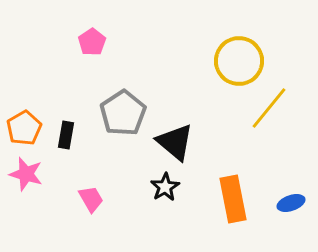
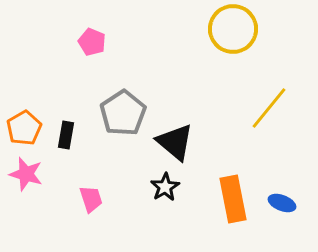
pink pentagon: rotated 16 degrees counterclockwise
yellow circle: moved 6 px left, 32 px up
pink trapezoid: rotated 12 degrees clockwise
blue ellipse: moved 9 px left; rotated 40 degrees clockwise
